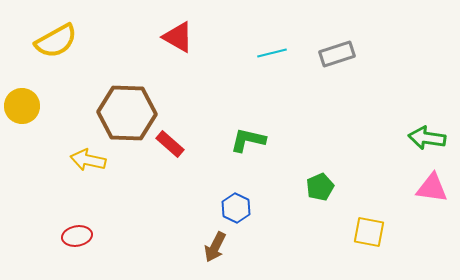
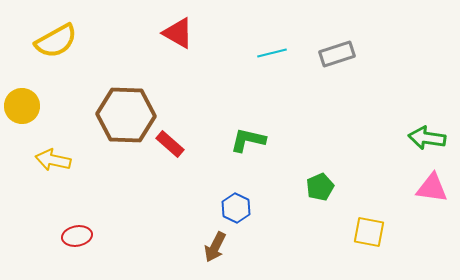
red triangle: moved 4 px up
brown hexagon: moved 1 px left, 2 px down
yellow arrow: moved 35 px left
